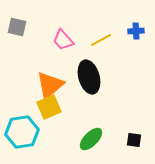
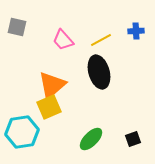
black ellipse: moved 10 px right, 5 px up
orange triangle: moved 2 px right
black square: moved 1 px left, 1 px up; rotated 28 degrees counterclockwise
